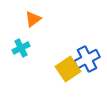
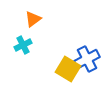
cyan cross: moved 2 px right, 3 px up
yellow square: rotated 25 degrees counterclockwise
